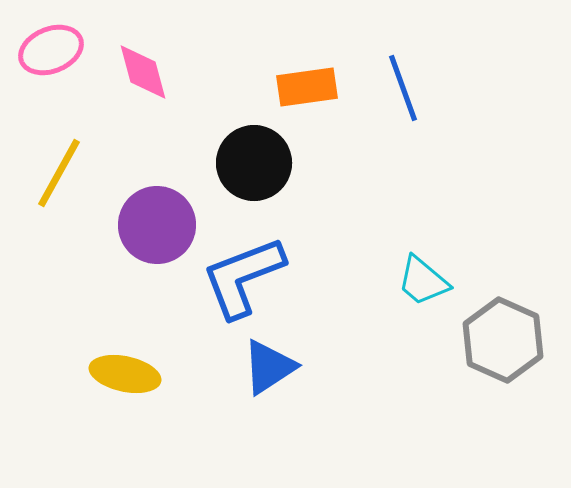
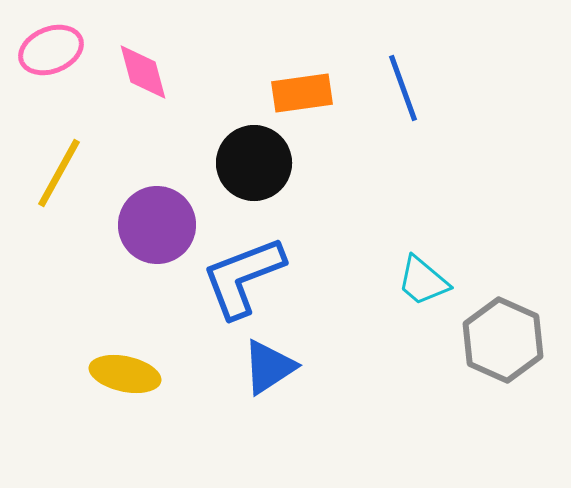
orange rectangle: moved 5 px left, 6 px down
